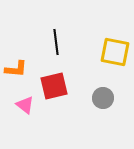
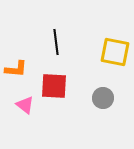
red square: rotated 16 degrees clockwise
